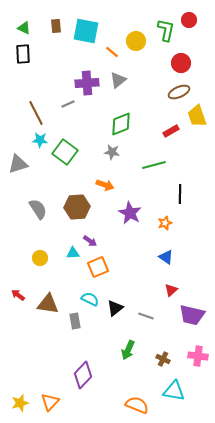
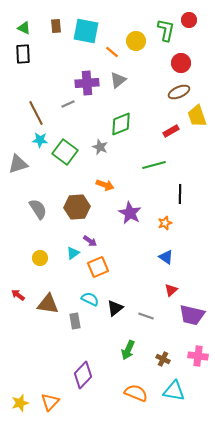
gray star at (112, 152): moved 12 px left, 5 px up; rotated 14 degrees clockwise
cyan triangle at (73, 253): rotated 32 degrees counterclockwise
orange semicircle at (137, 405): moved 1 px left, 12 px up
